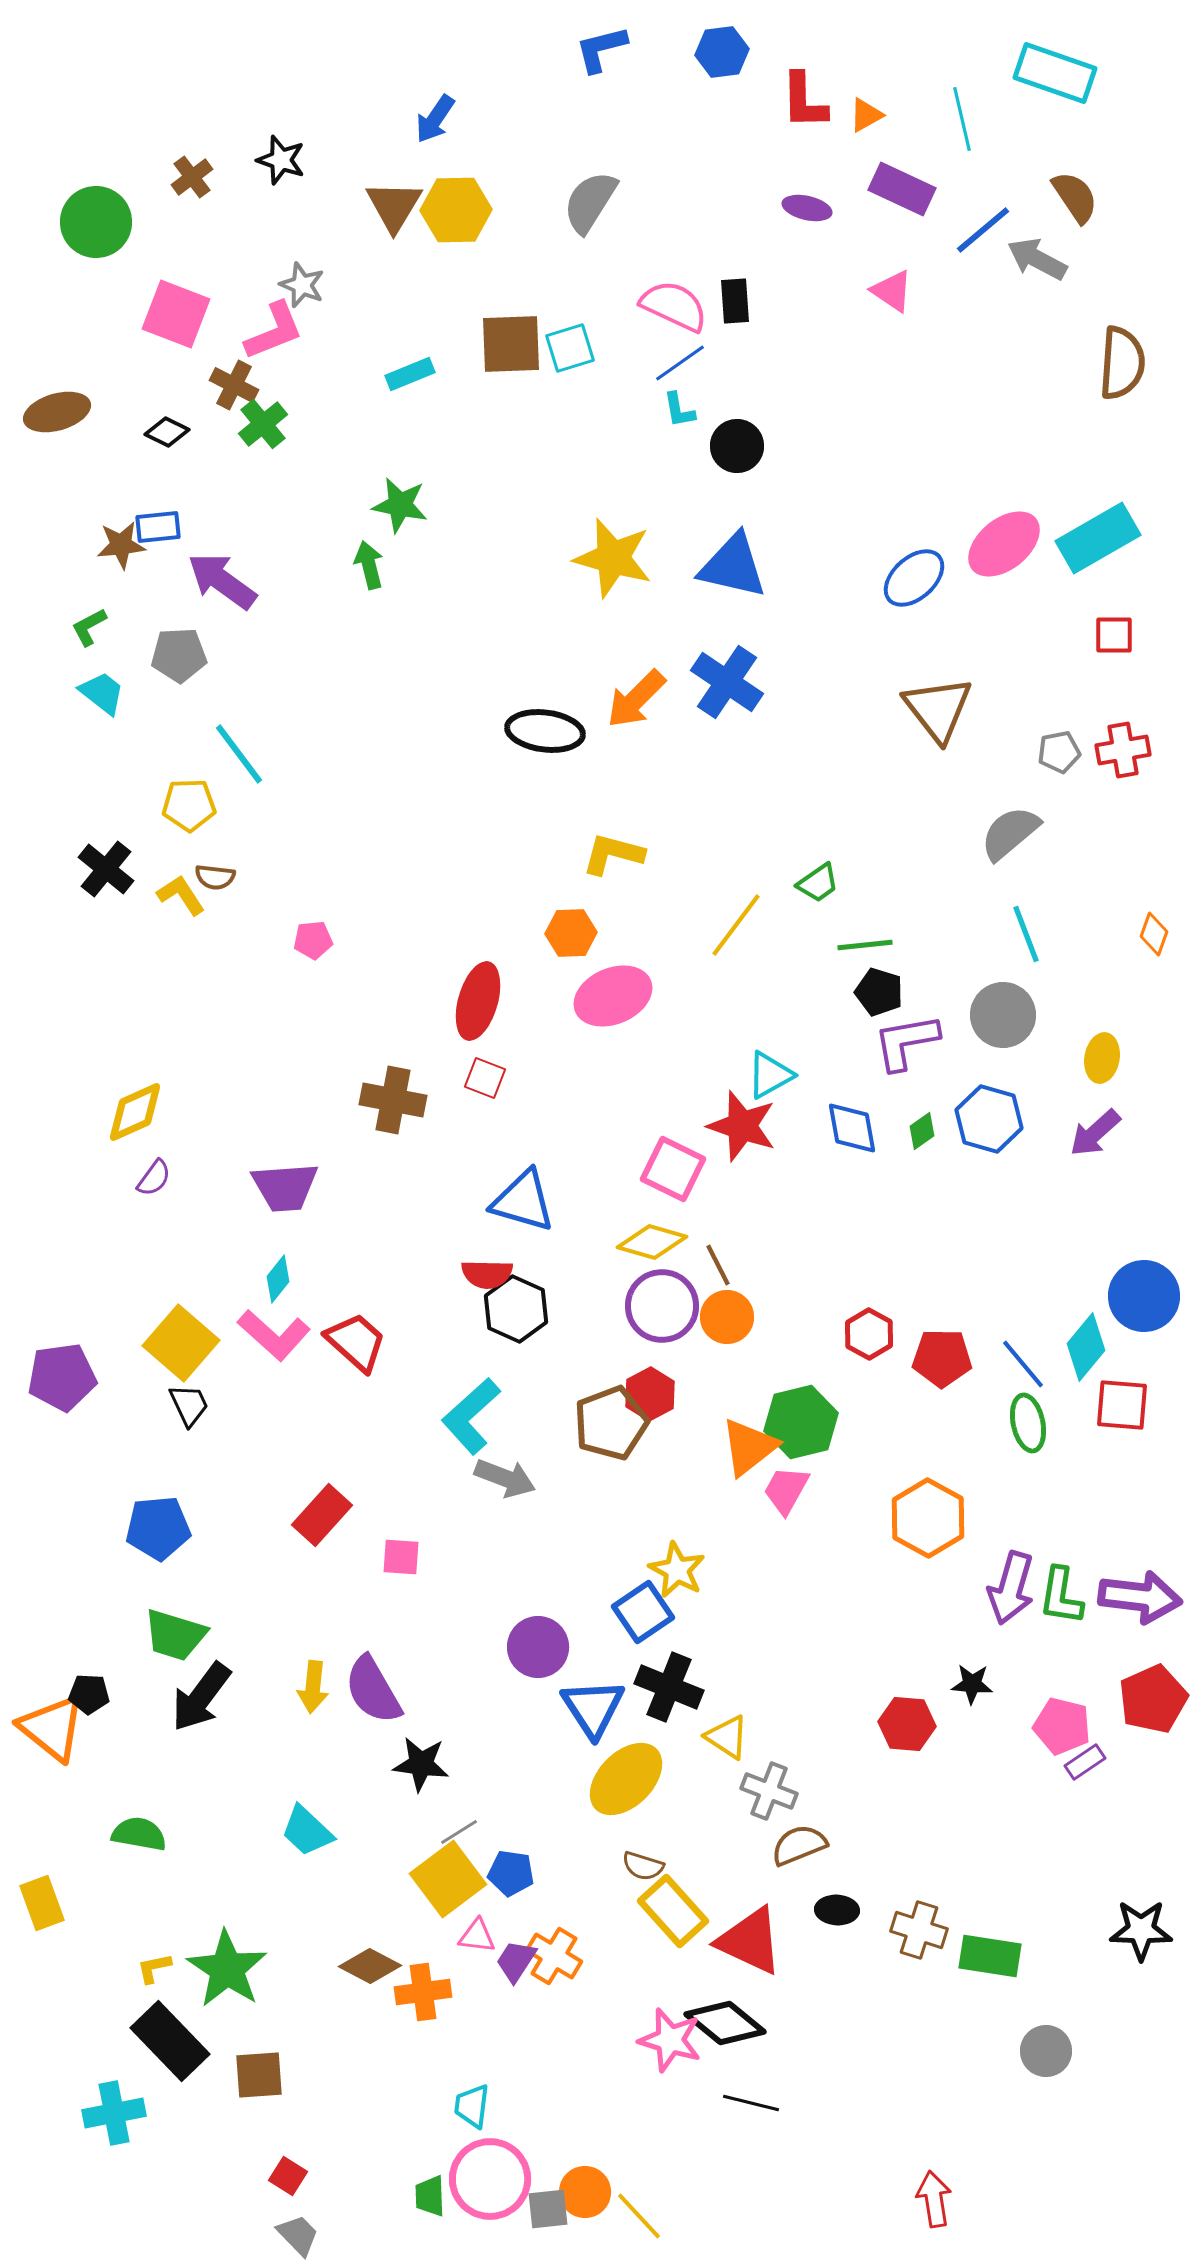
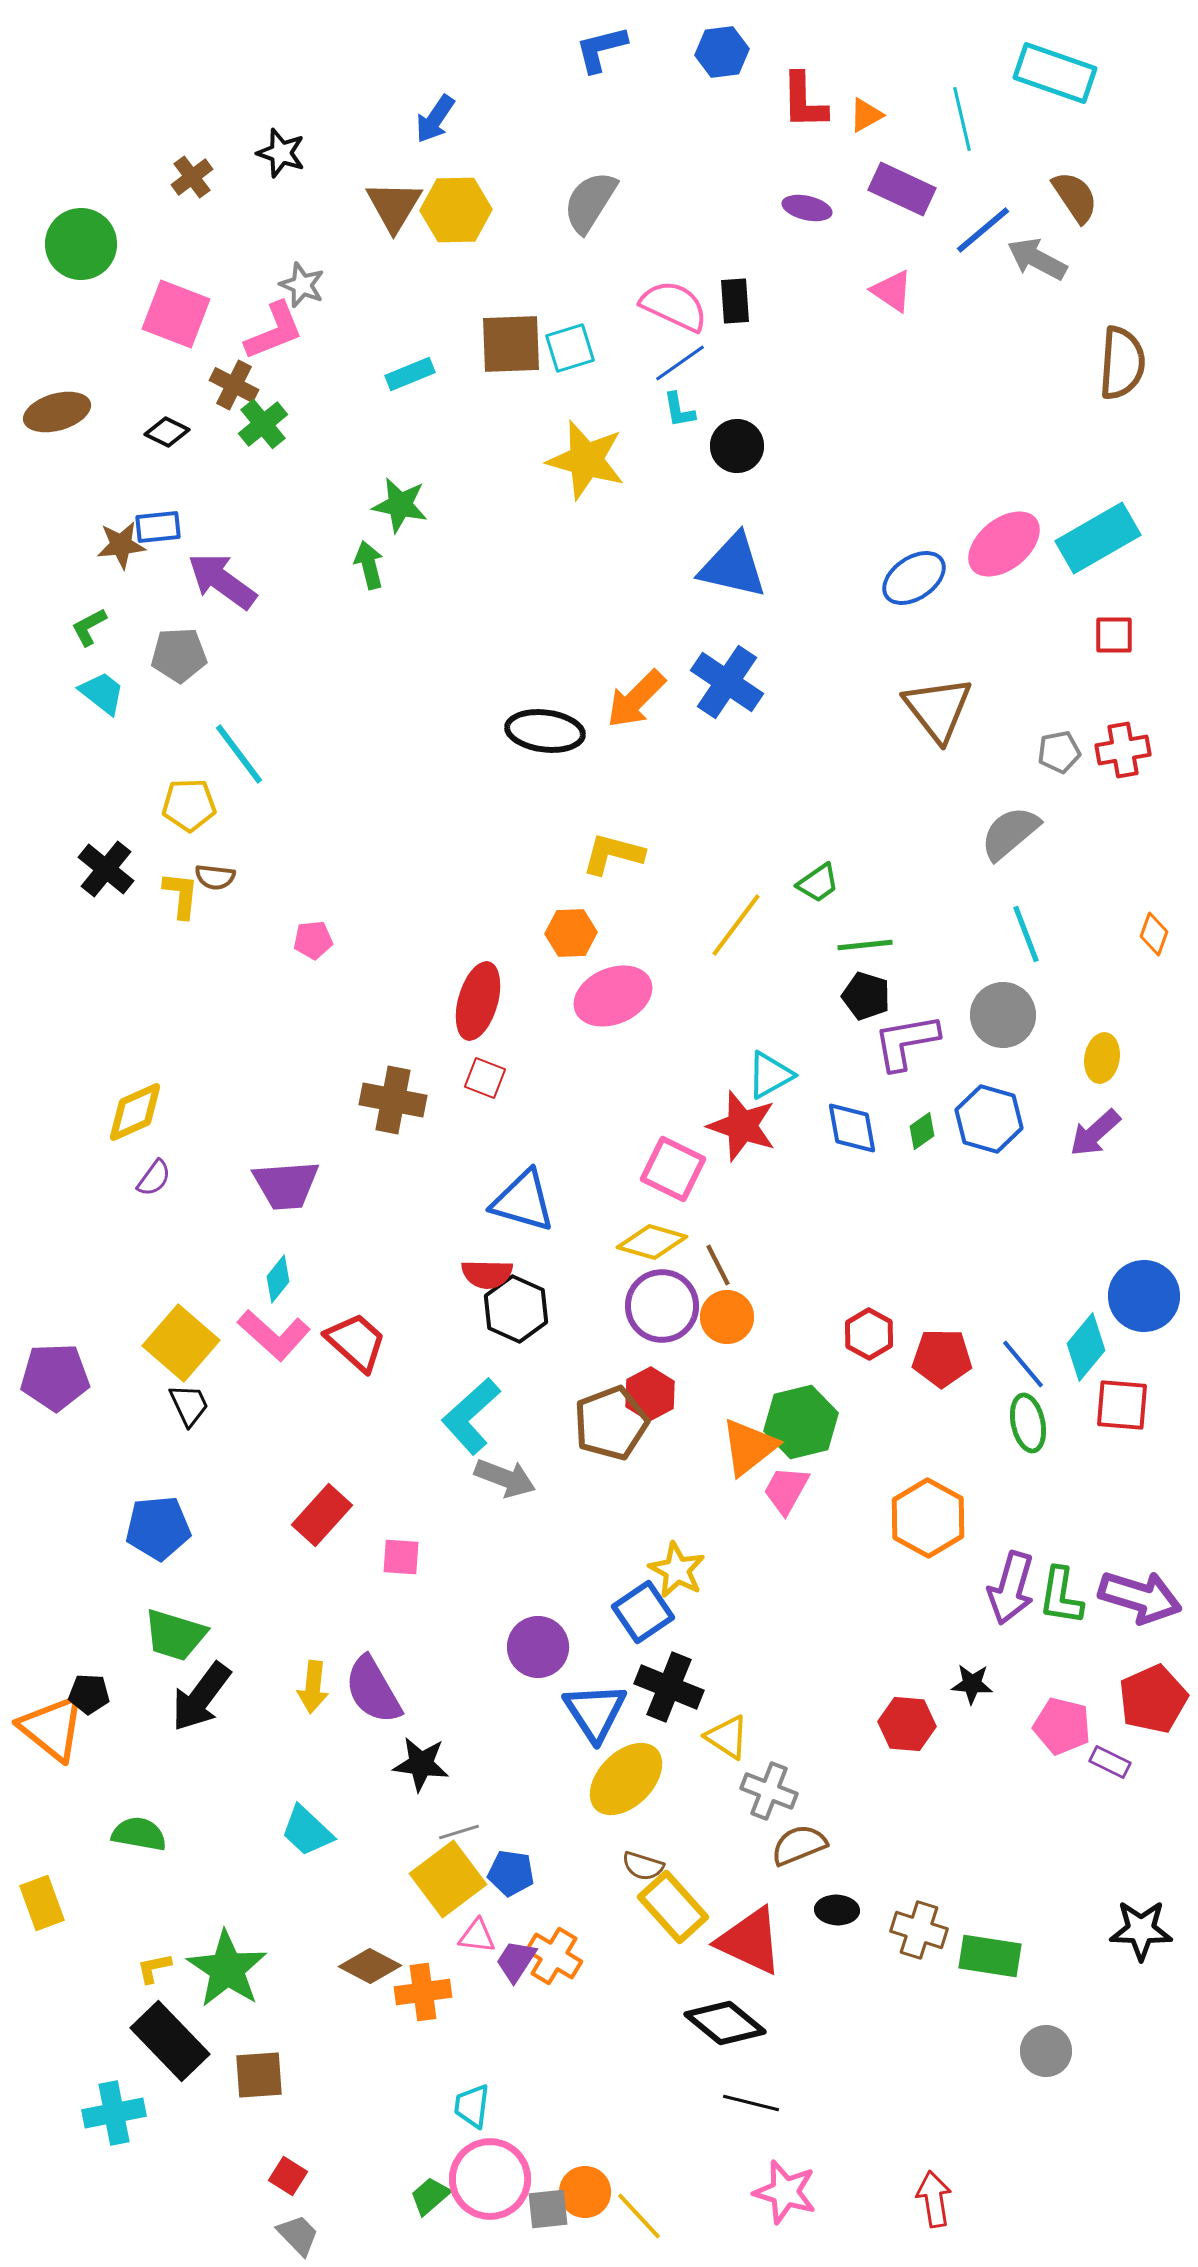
black star at (281, 160): moved 7 px up
green circle at (96, 222): moved 15 px left, 22 px down
yellow star at (613, 558): moved 27 px left, 98 px up
blue ellipse at (914, 578): rotated 8 degrees clockwise
yellow L-shape at (181, 895): rotated 39 degrees clockwise
black pentagon at (879, 992): moved 13 px left, 4 px down
purple trapezoid at (285, 1187): moved 1 px right, 2 px up
purple pentagon at (62, 1377): moved 7 px left; rotated 6 degrees clockwise
purple arrow at (1140, 1597): rotated 10 degrees clockwise
blue triangle at (593, 1708): moved 2 px right, 4 px down
purple rectangle at (1085, 1762): moved 25 px right; rotated 60 degrees clockwise
gray line at (459, 1832): rotated 15 degrees clockwise
yellow rectangle at (673, 1911): moved 4 px up
pink star at (670, 2040): moved 115 px right, 152 px down
green trapezoid at (430, 2196): rotated 51 degrees clockwise
